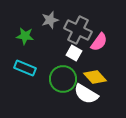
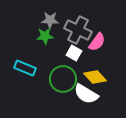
gray star: rotated 18 degrees clockwise
green star: moved 20 px right; rotated 12 degrees counterclockwise
pink semicircle: moved 2 px left
